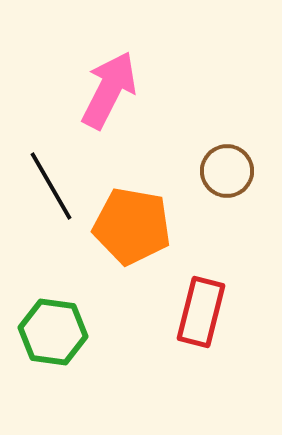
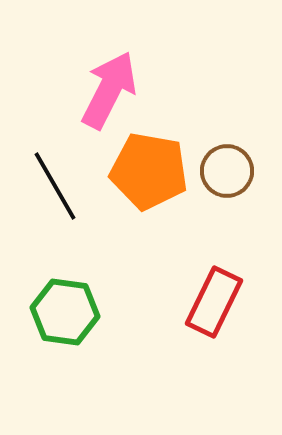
black line: moved 4 px right
orange pentagon: moved 17 px right, 55 px up
red rectangle: moved 13 px right, 10 px up; rotated 12 degrees clockwise
green hexagon: moved 12 px right, 20 px up
